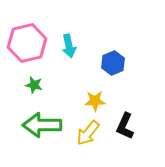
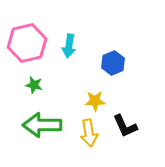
cyan arrow: rotated 20 degrees clockwise
black L-shape: rotated 48 degrees counterclockwise
yellow arrow: moved 1 px right; rotated 48 degrees counterclockwise
